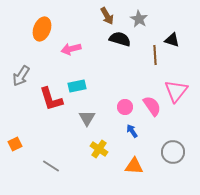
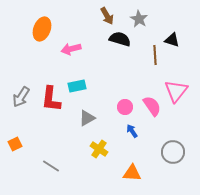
gray arrow: moved 21 px down
red L-shape: rotated 24 degrees clockwise
gray triangle: rotated 30 degrees clockwise
orange triangle: moved 2 px left, 7 px down
